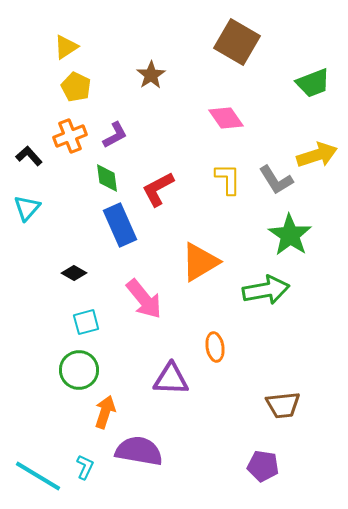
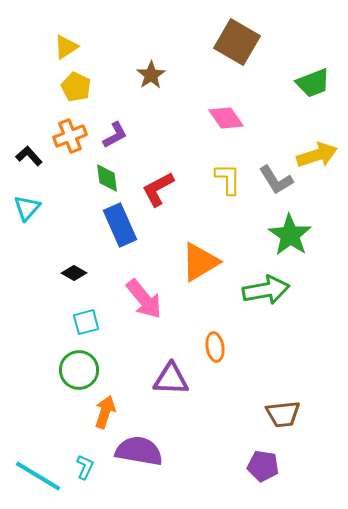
brown trapezoid: moved 9 px down
